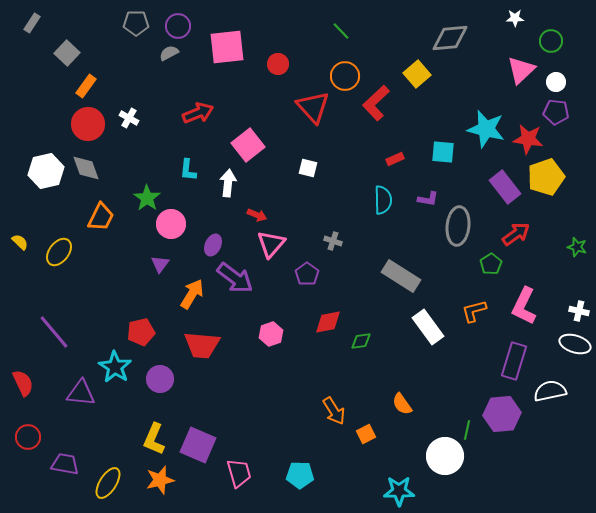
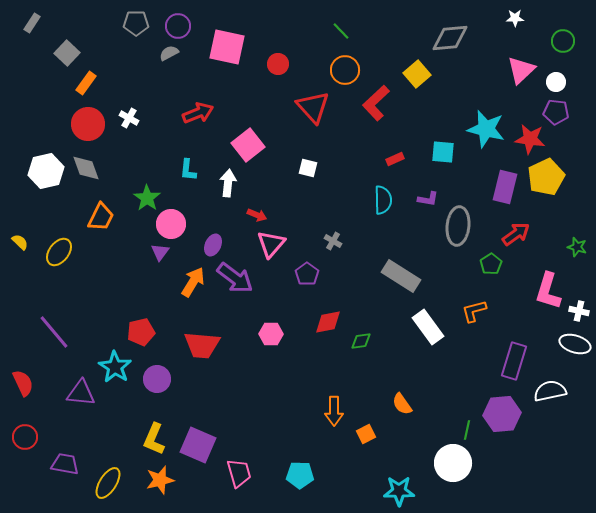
green circle at (551, 41): moved 12 px right
pink square at (227, 47): rotated 18 degrees clockwise
orange circle at (345, 76): moved 6 px up
orange rectangle at (86, 86): moved 3 px up
red star at (528, 139): moved 2 px right
yellow pentagon at (546, 177): rotated 6 degrees counterclockwise
purple rectangle at (505, 187): rotated 52 degrees clockwise
gray cross at (333, 241): rotated 12 degrees clockwise
purple triangle at (160, 264): moved 12 px up
orange arrow at (192, 294): moved 1 px right, 12 px up
pink L-shape at (524, 306): moved 24 px right, 15 px up; rotated 9 degrees counterclockwise
pink hexagon at (271, 334): rotated 20 degrees clockwise
purple circle at (160, 379): moved 3 px left
orange arrow at (334, 411): rotated 32 degrees clockwise
red circle at (28, 437): moved 3 px left
white circle at (445, 456): moved 8 px right, 7 px down
